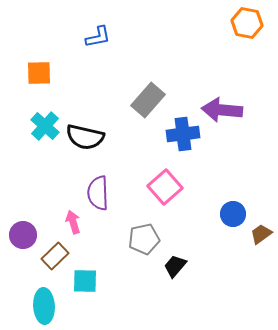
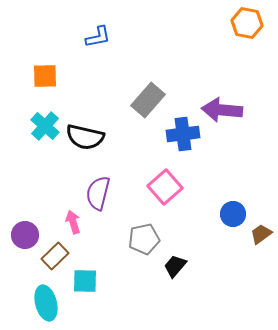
orange square: moved 6 px right, 3 px down
purple semicircle: rotated 16 degrees clockwise
purple circle: moved 2 px right
cyan ellipse: moved 2 px right, 3 px up; rotated 12 degrees counterclockwise
